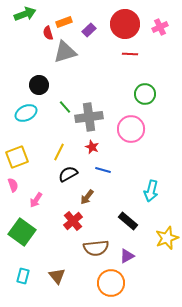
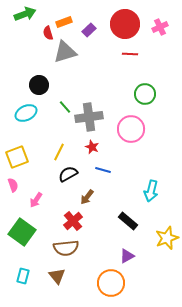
brown semicircle: moved 30 px left
